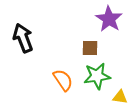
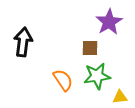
purple star: moved 3 px down; rotated 8 degrees clockwise
black arrow: moved 4 px down; rotated 28 degrees clockwise
yellow triangle: rotated 14 degrees counterclockwise
